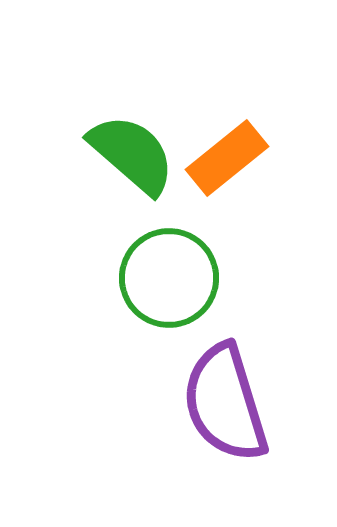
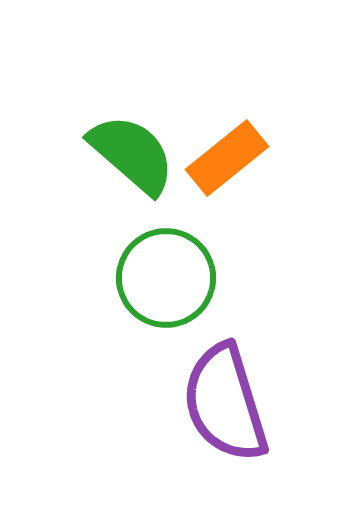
green circle: moved 3 px left
